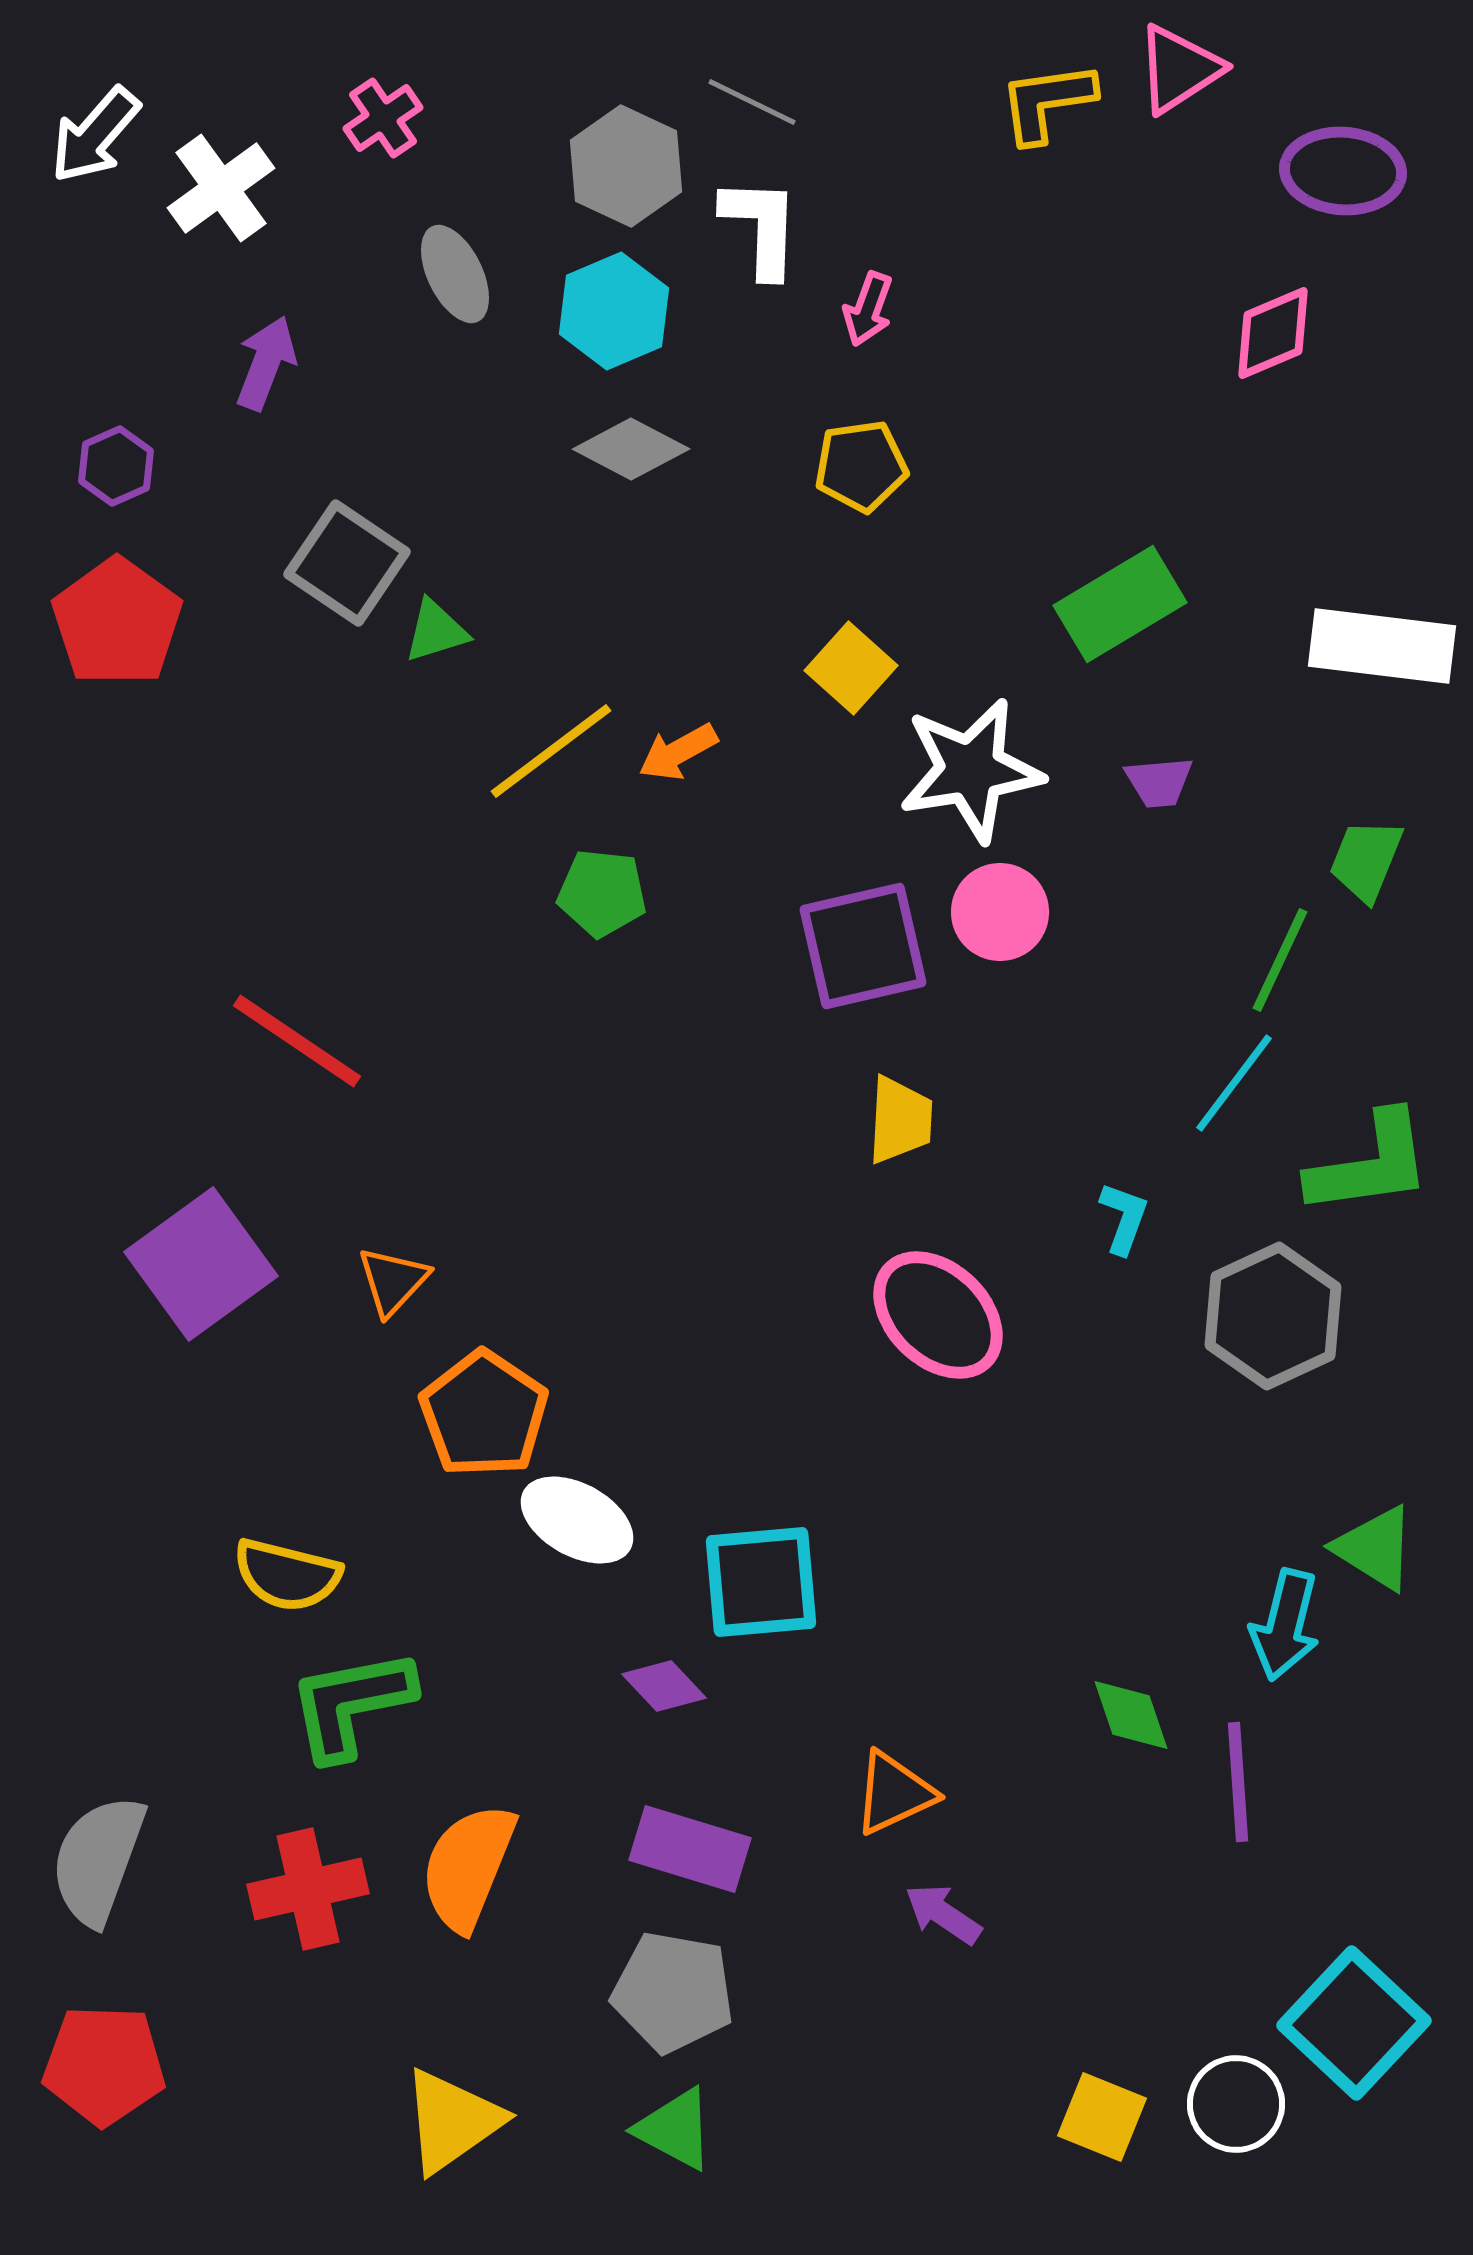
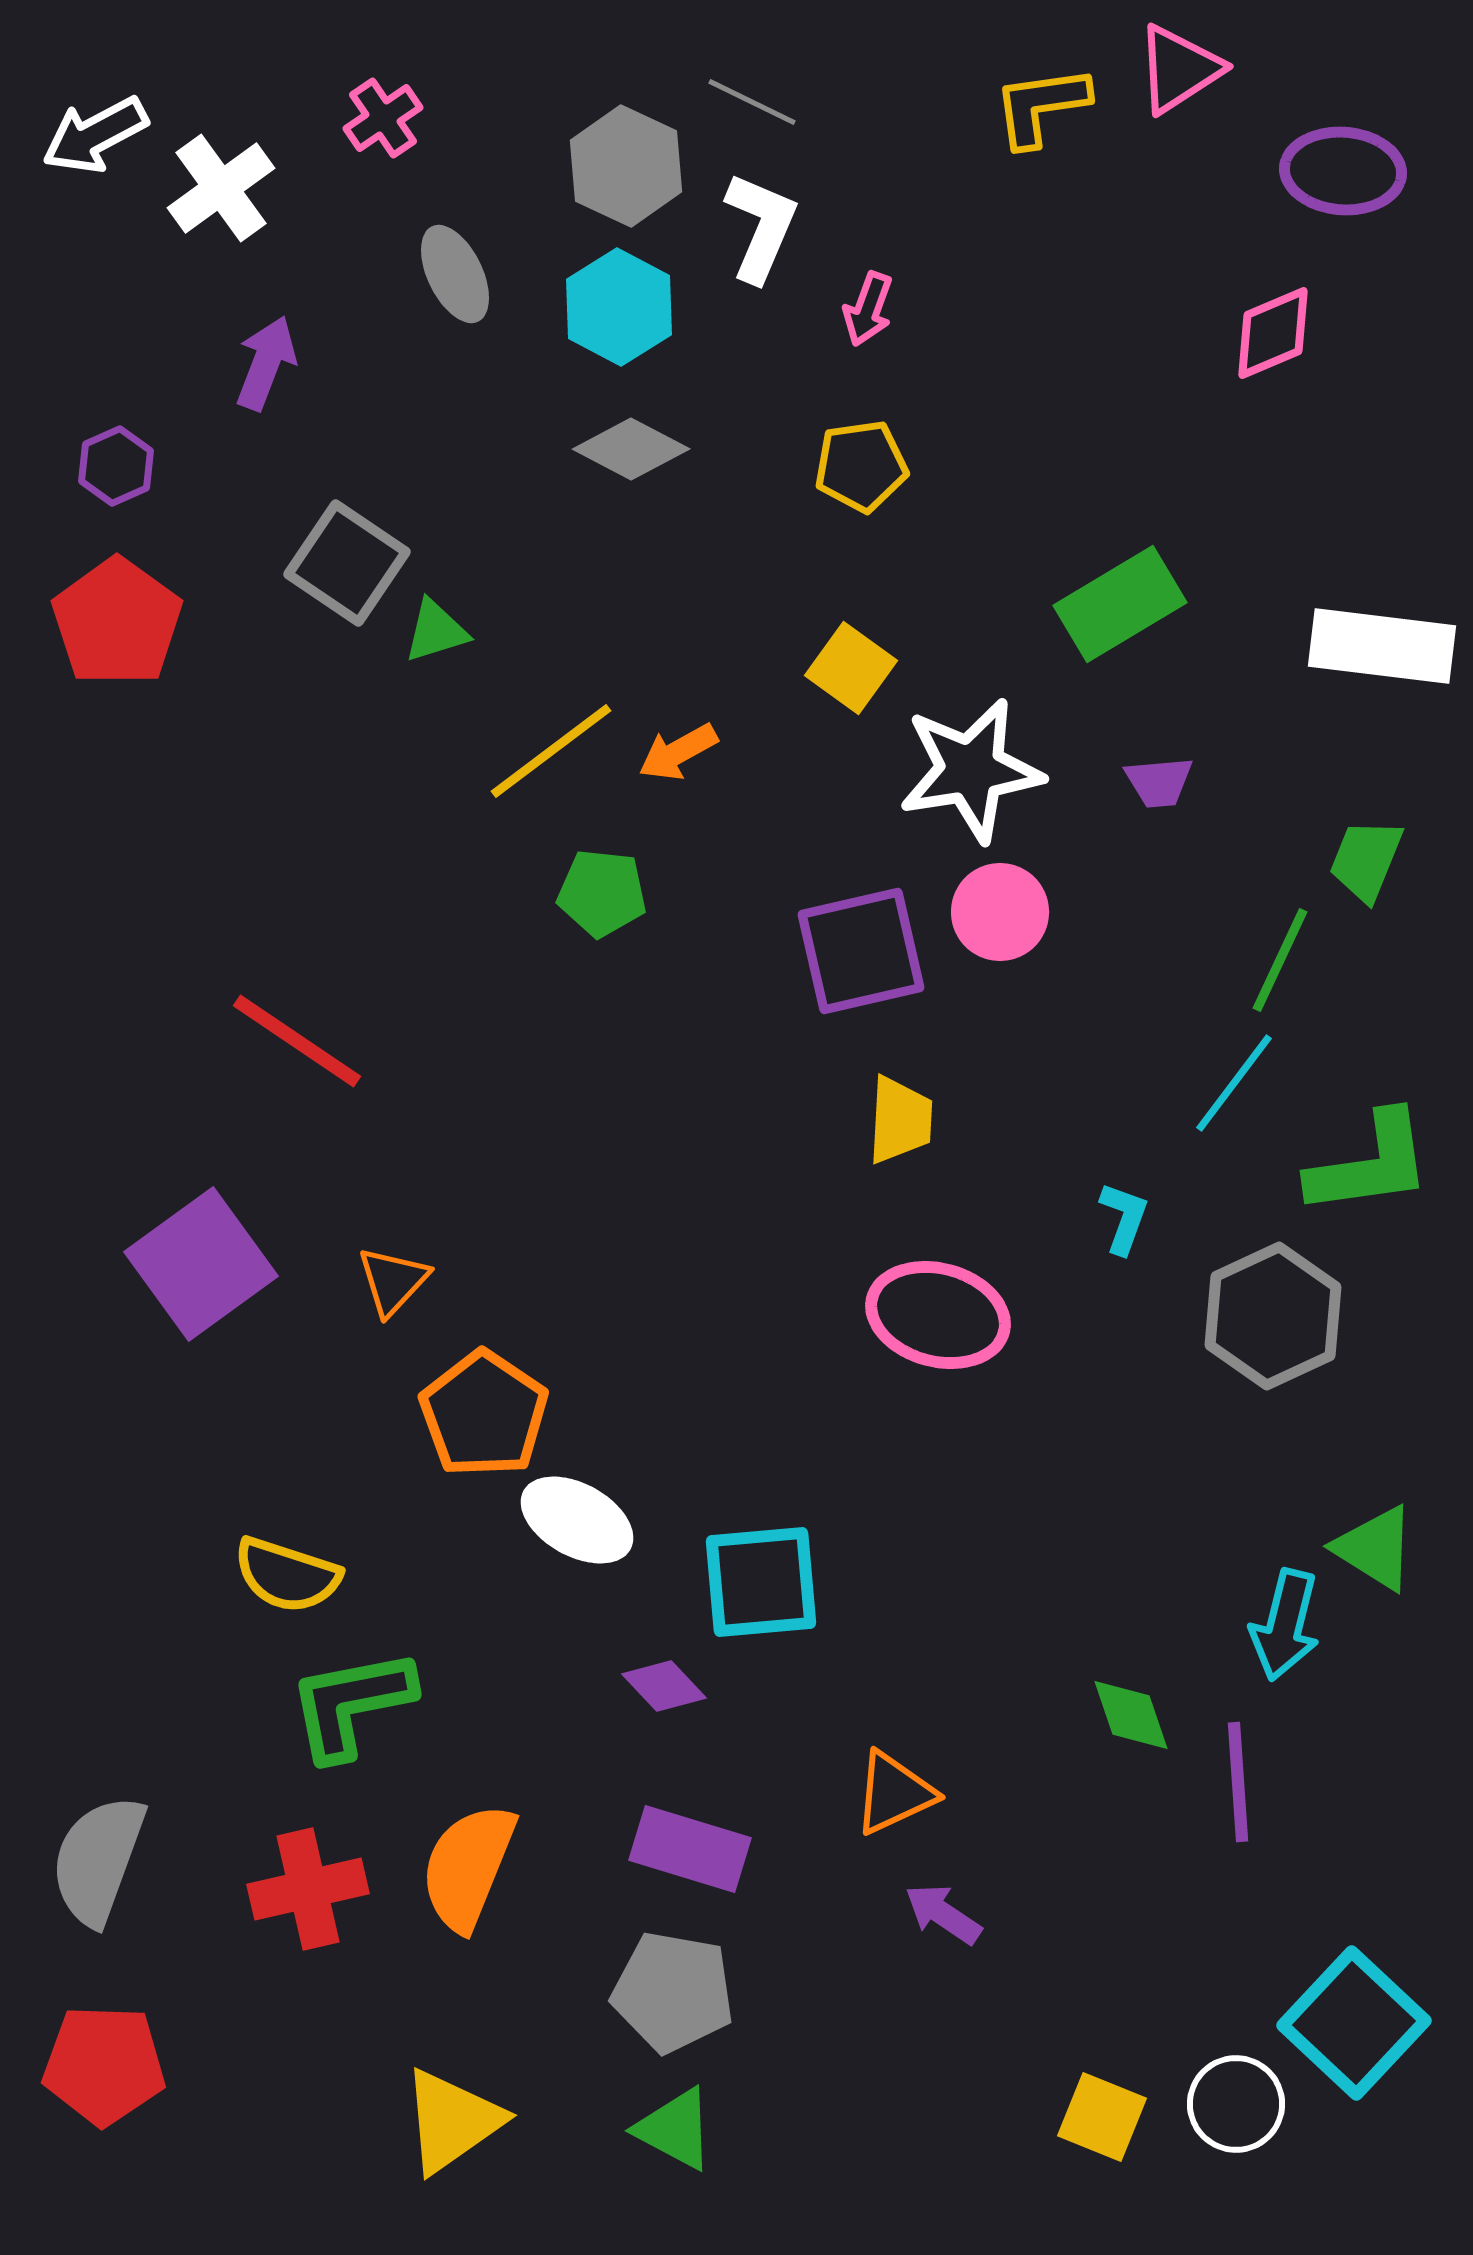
yellow L-shape at (1047, 102): moved 6 px left, 4 px down
white arrow at (95, 135): rotated 21 degrees clockwise
white L-shape at (761, 227): rotated 21 degrees clockwise
cyan hexagon at (614, 311): moved 5 px right, 4 px up; rotated 9 degrees counterclockwise
yellow square at (851, 668): rotated 6 degrees counterclockwise
purple square at (863, 946): moved 2 px left, 5 px down
pink ellipse at (938, 1315): rotated 29 degrees counterclockwise
yellow semicircle at (287, 1575): rotated 4 degrees clockwise
